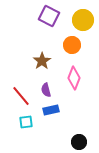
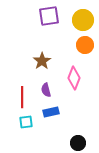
purple square: rotated 35 degrees counterclockwise
orange circle: moved 13 px right
red line: moved 1 px right, 1 px down; rotated 40 degrees clockwise
blue rectangle: moved 2 px down
black circle: moved 1 px left, 1 px down
